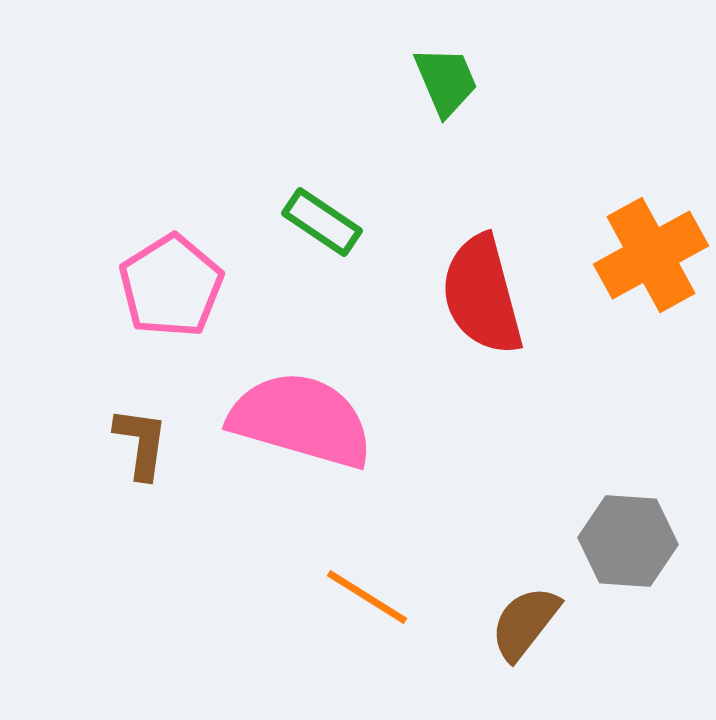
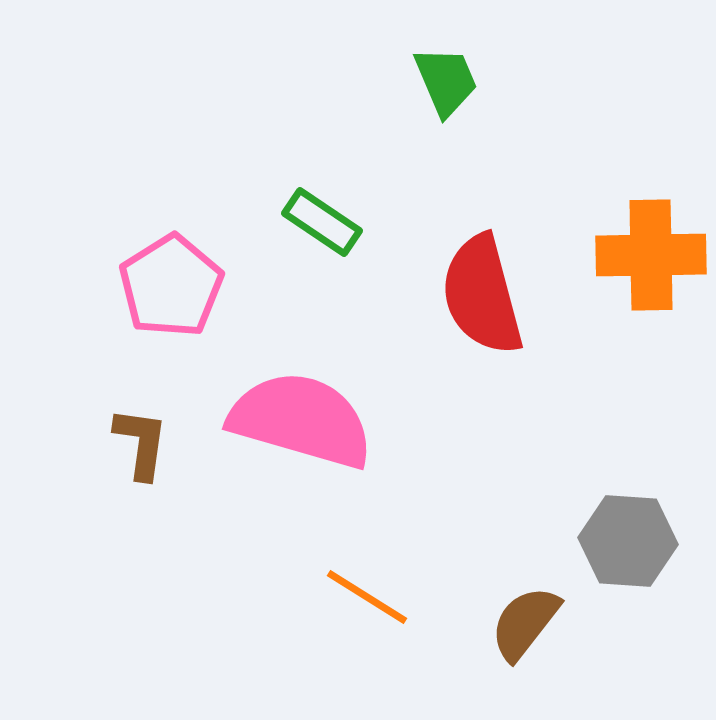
orange cross: rotated 28 degrees clockwise
